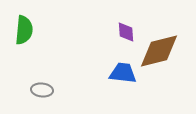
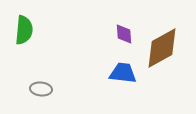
purple diamond: moved 2 px left, 2 px down
brown diamond: moved 3 px right, 3 px up; rotated 15 degrees counterclockwise
gray ellipse: moved 1 px left, 1 px up
